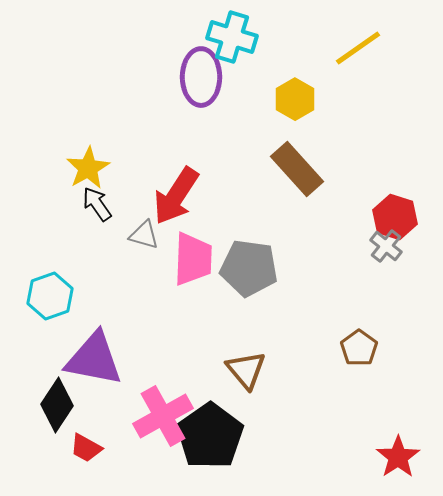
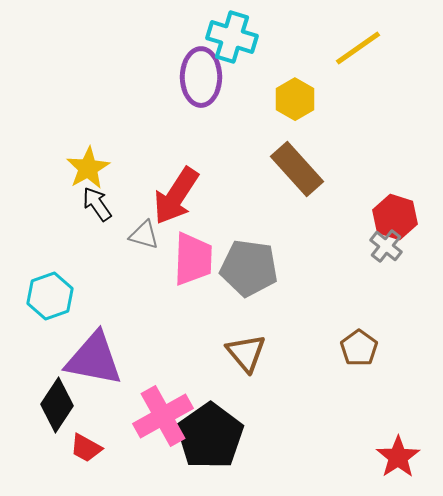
brown triangle: moved 17 px up
